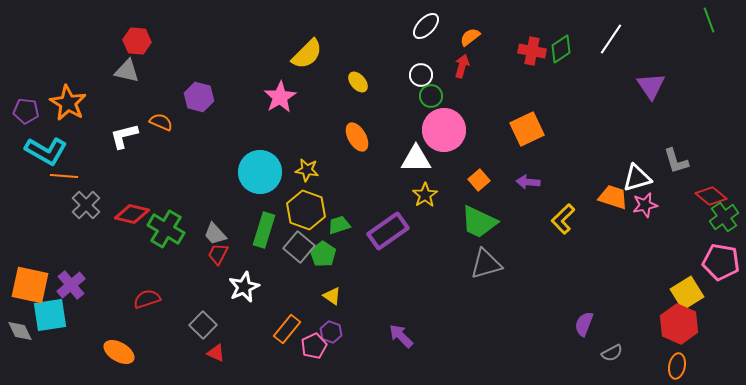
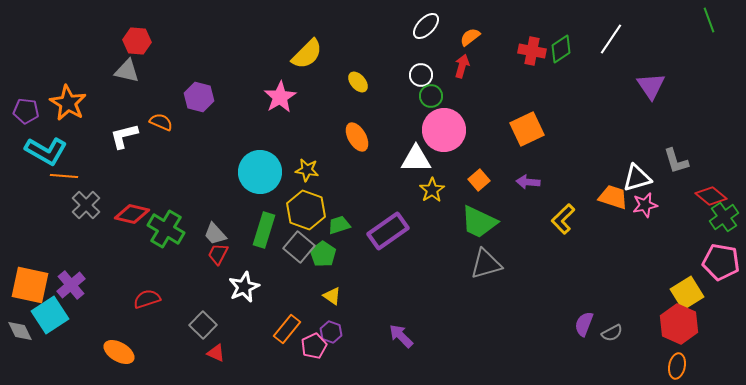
yellow star at (425, 195): moved 7 px right, 5 px up
cyan square at (50, 315): rotated 24 degrees counterclockwise
gray semicircle at (612, 353): moved 20 px up
